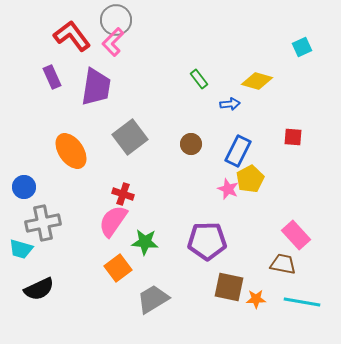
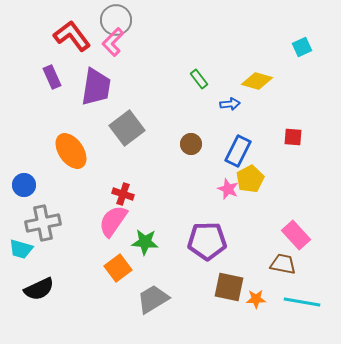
gray square: moved 3 px left, 9 px up
blue circle: moved 2 px up
